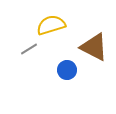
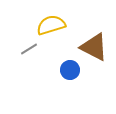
blue circle: moved 3 px right
